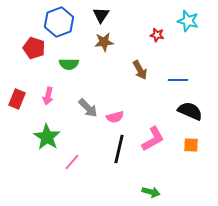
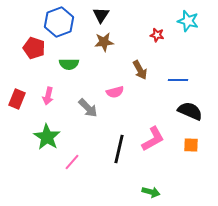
pink semicircle: moved 25 px up
